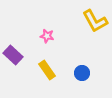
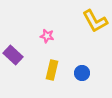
yellow rectangle: moved 5 px right; rotated 48 degrees clockwise
